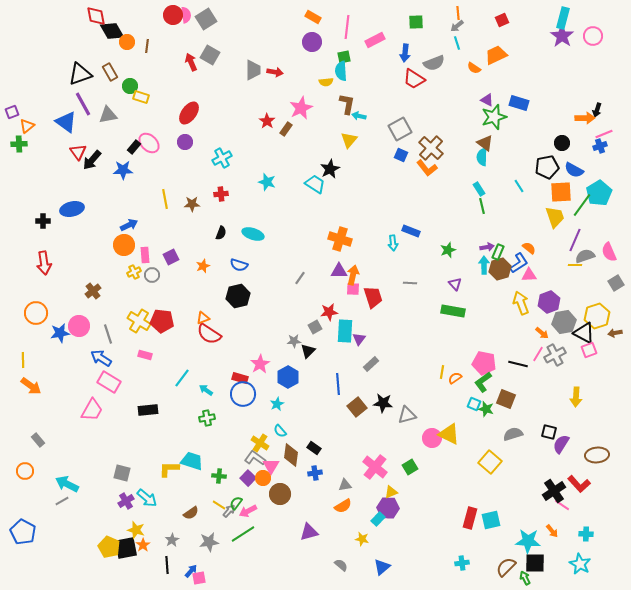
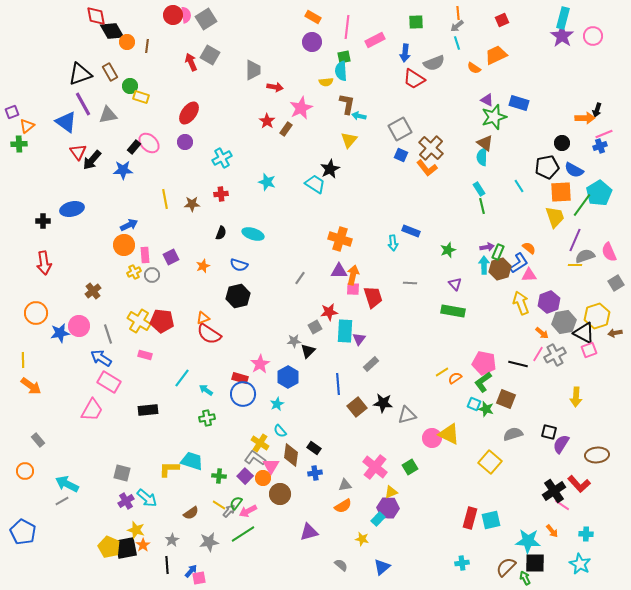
red arrow at (275, 72): moved 15 px down
yellow line at (442, 372): rotated 48 degrees clockwise
purple square at (248, 478): moved 3 px left, 2 px up
